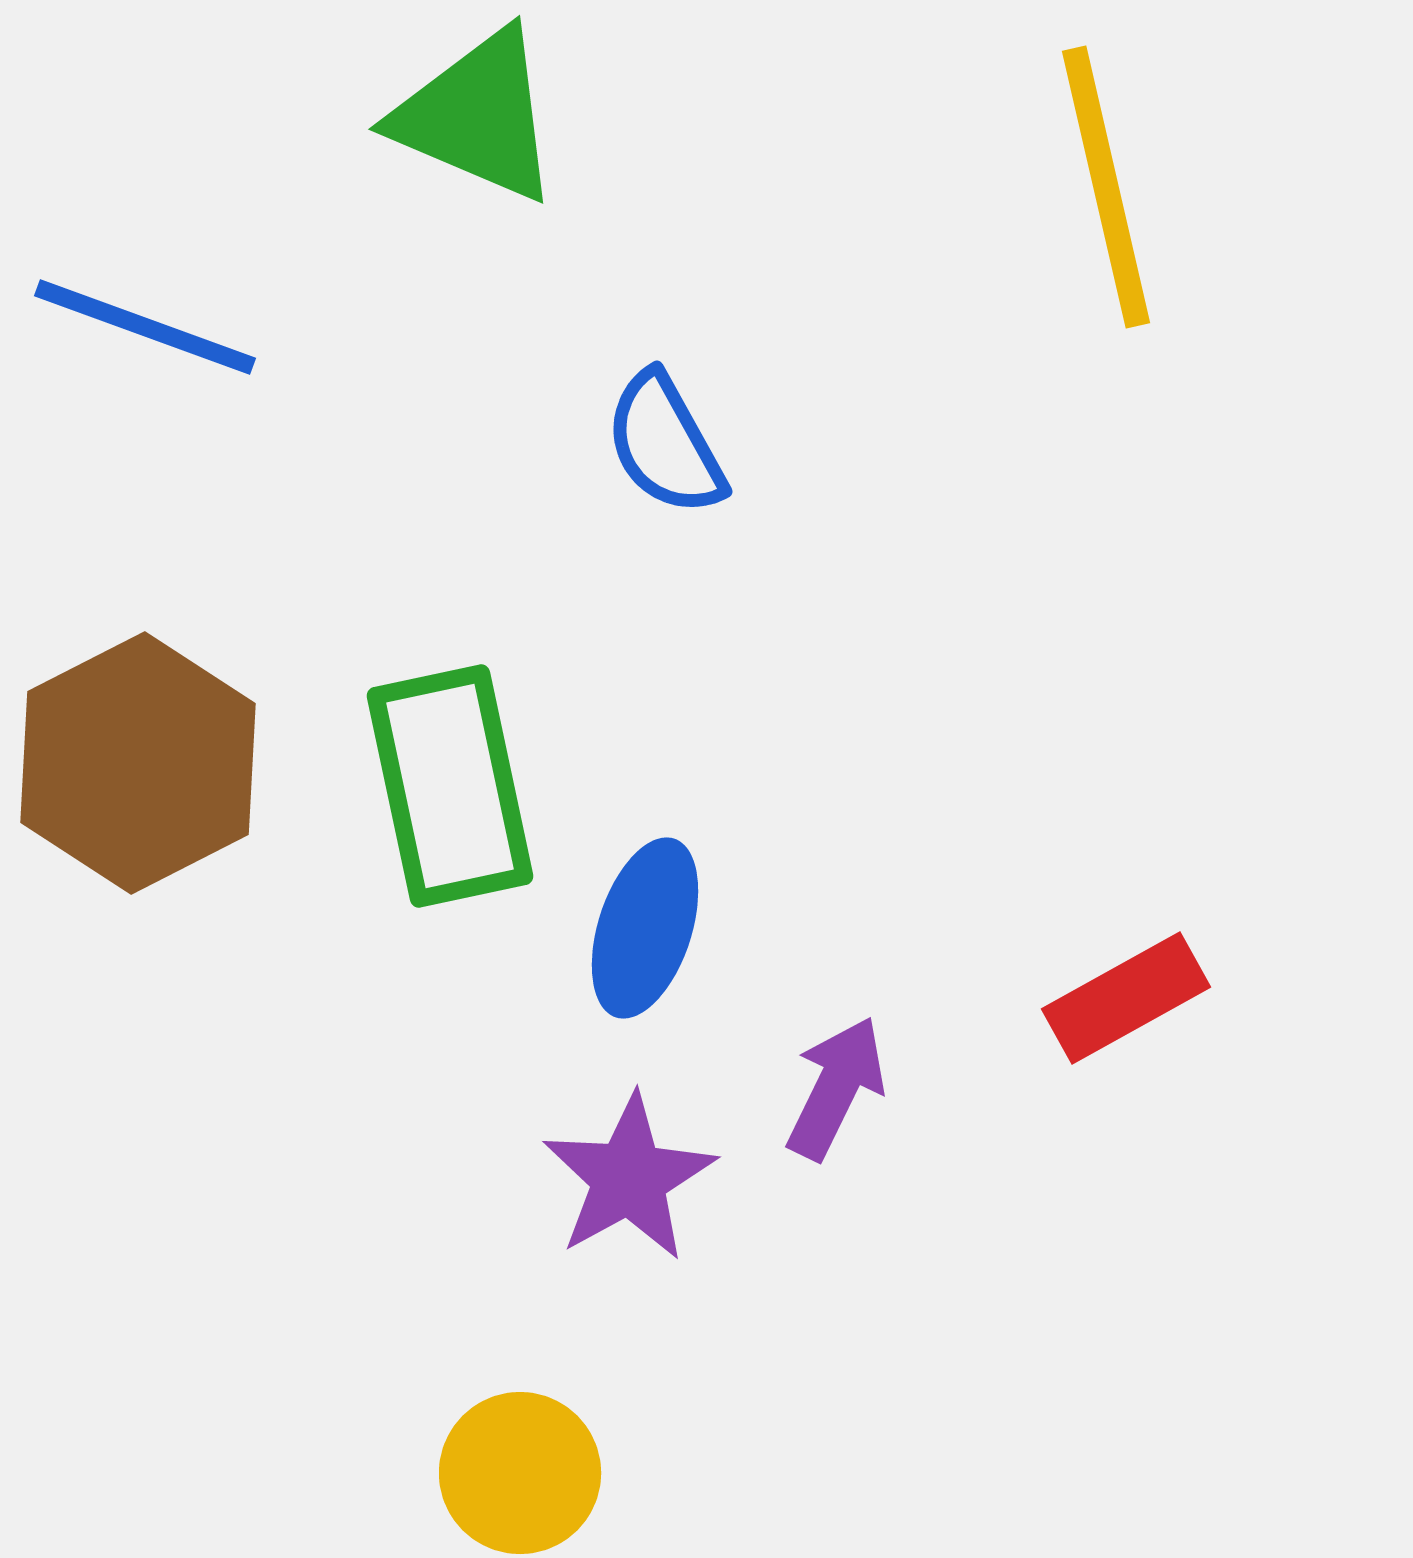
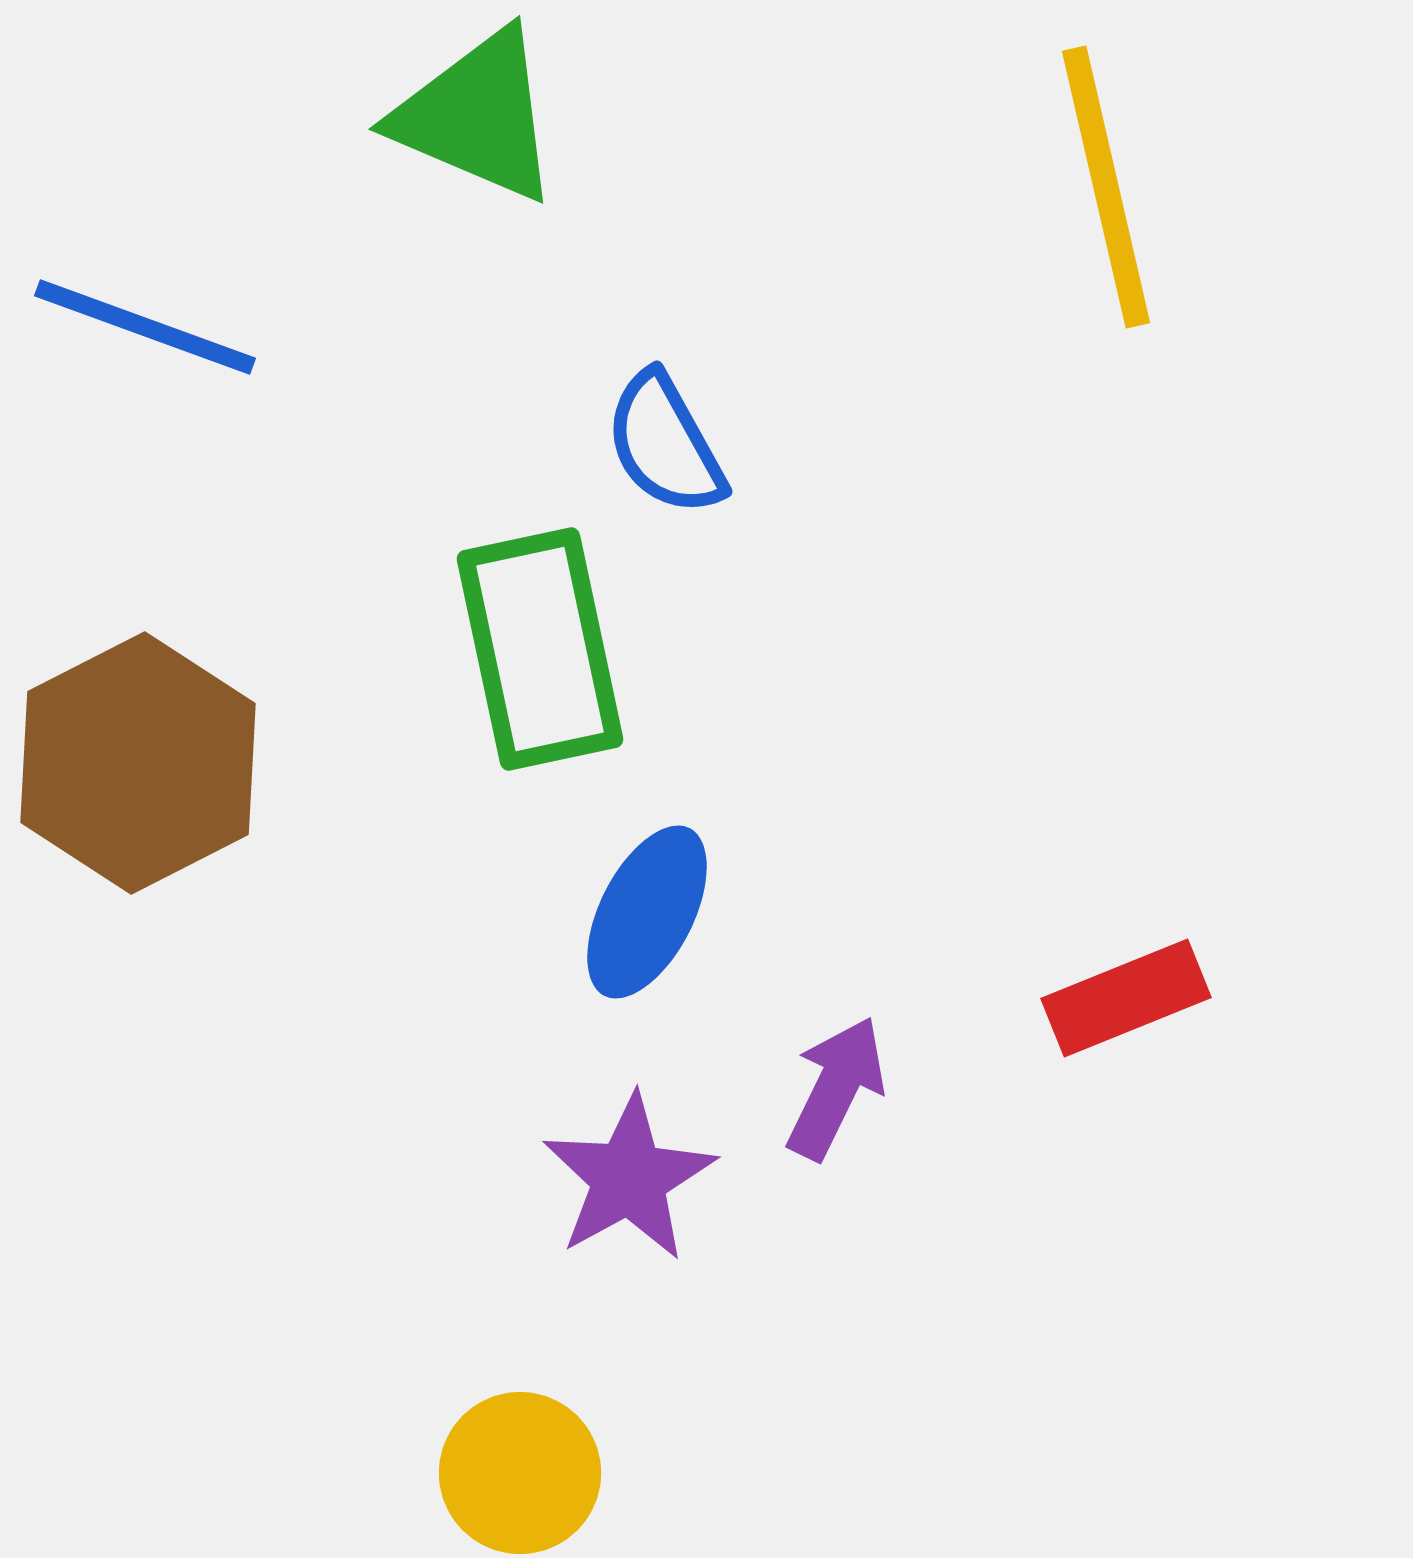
green rectangle: moved 90 px right, 137 px up
blue ellipse: moved 2 px right, 16 px up; rotated 9 degrees clockwise
red rectangle: rotated 7 degrees clockwise
